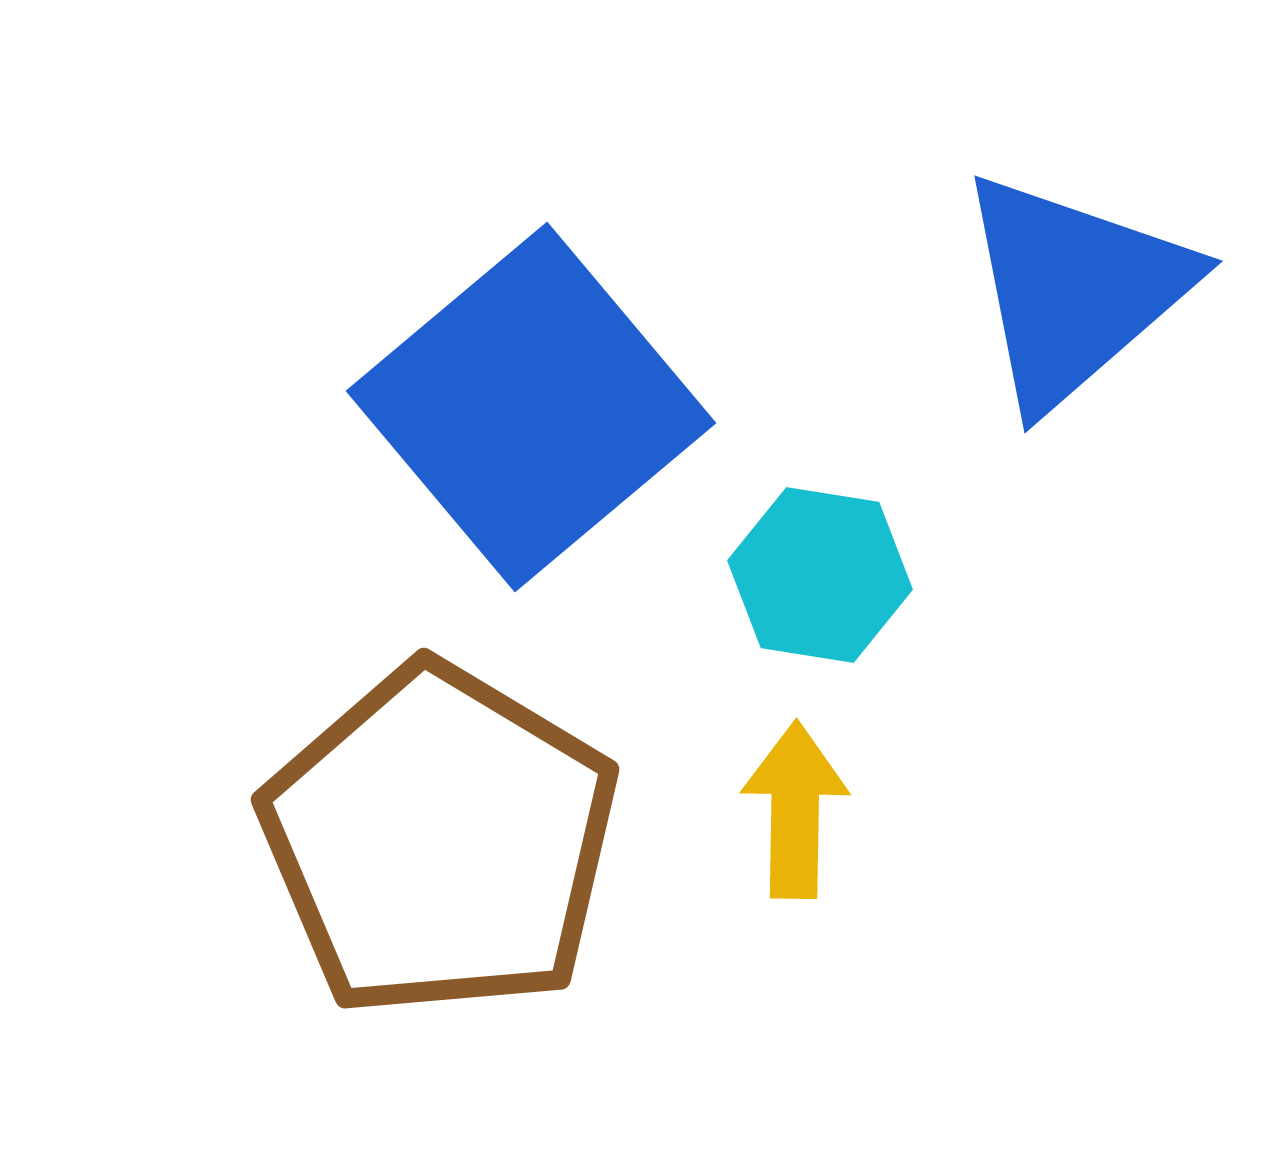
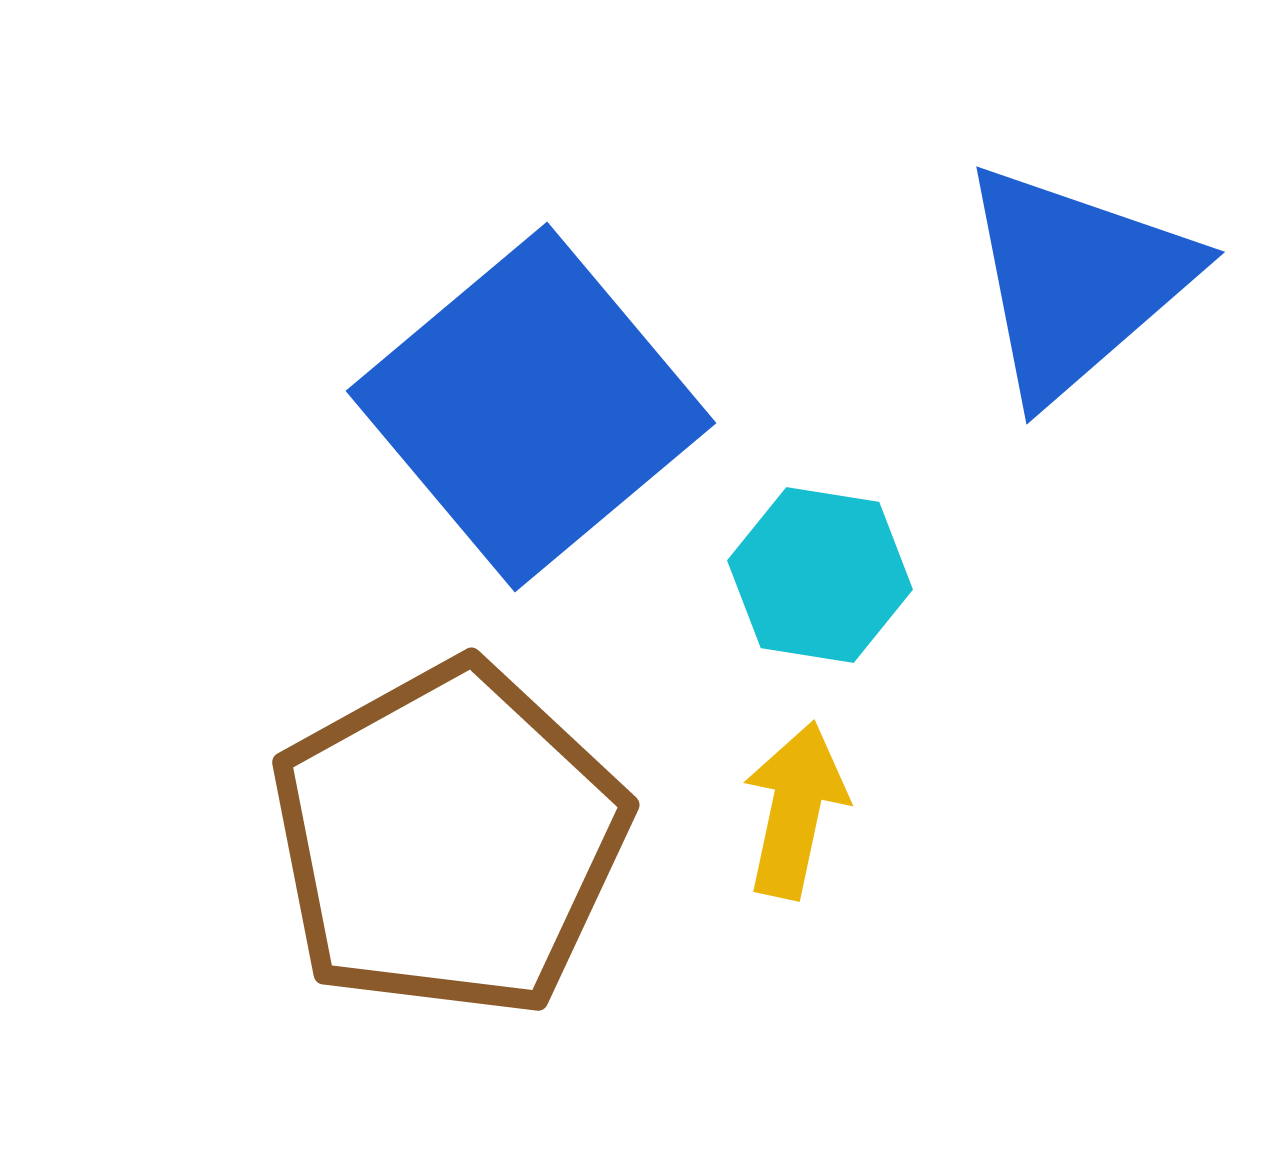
blue triangle: moved 2 px right, 9 px up
yellow arrow: rotated 11 degrees clockwise
brown pentagon: moved 9 px right, 1 px up; rotated 12 degrees clockwise
